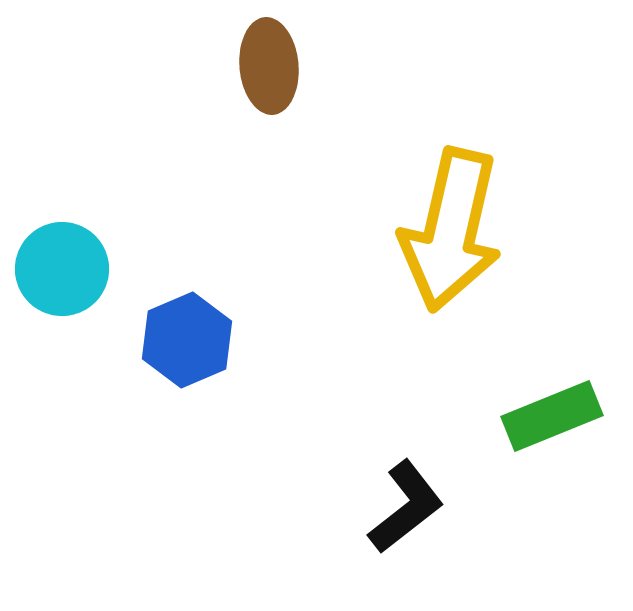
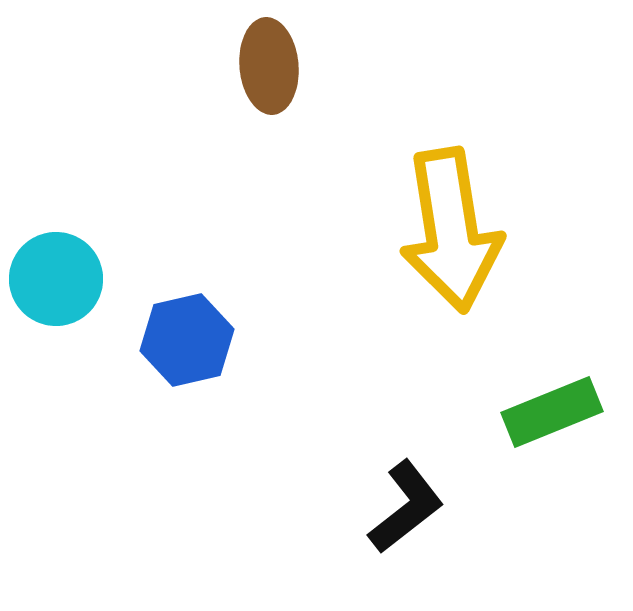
yellow arrow: rotated 22 degrees counterclockwise
cyan circle: moved 6 px left, 10 px down
blue hexagon: rotated 10 degrees clockwise
green rectangle: moved 4 px up
